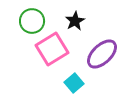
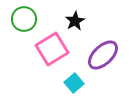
green circle: moved 8 px left, 2 px up
purple ellipse: moved 1 px right, 1 px down
